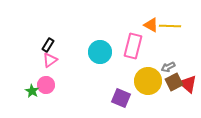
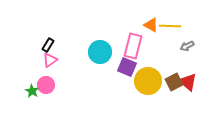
gray arrow: moved 19 px right, 21 px up
red triangle: moved 2 px up
purple square: moved 6 px right, 31 px up
